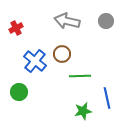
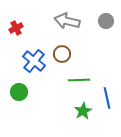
blue cross: moved 1 px left
green line: moved 1 px left, 4 px down
green star: rotated 18 degrees counterclockwise
